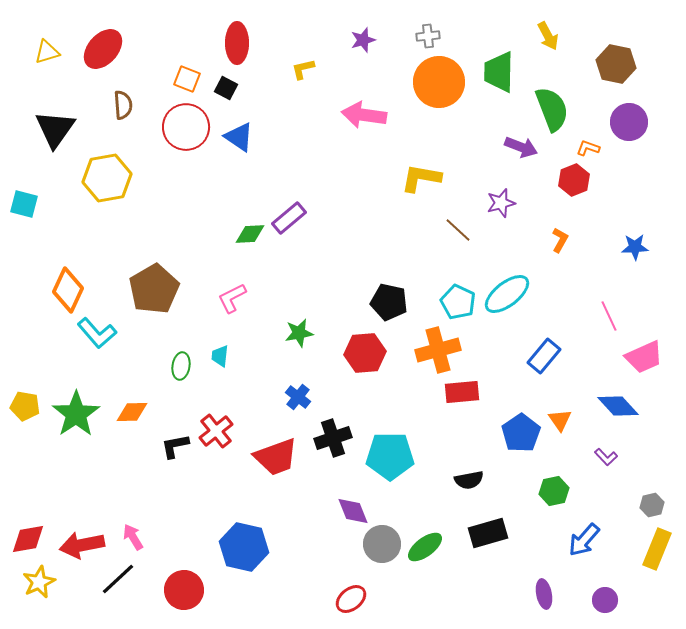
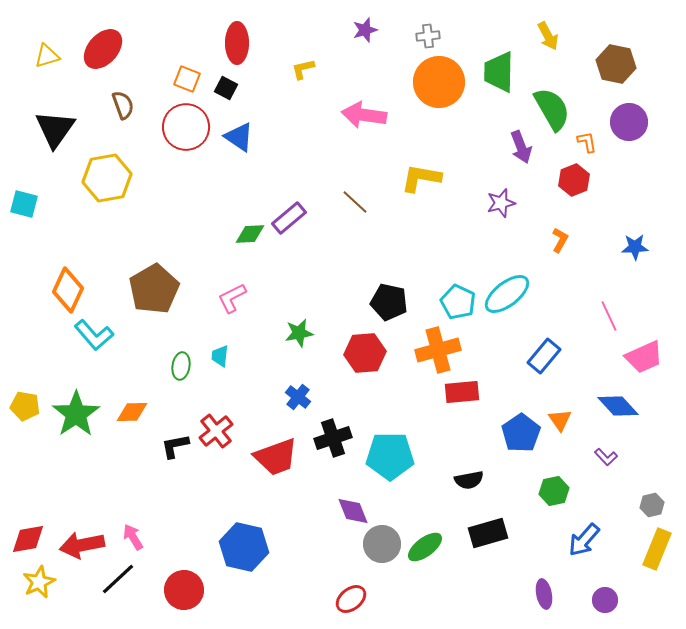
purple star at (363, 40): moved 2 px right, 10 px up
yellow triangle at (47, 52): moved 4 px down
brown semicircle at (123, 105): rotated 16 degrees counterclockwise
green semicircle at (552, 109): rotated 9 degrees counterclockwise
purple arrow at (521, 147): rotated 48 degrees clockwise
orange L-shape at (588, 148): moved 1 px left, 6 px up; rotated 60 degrees clockwise
brown line at (458, 230): moved 103 px left, 28 px up
cyan L-shape at (97, 333): moved 3 px left, 2 px down
